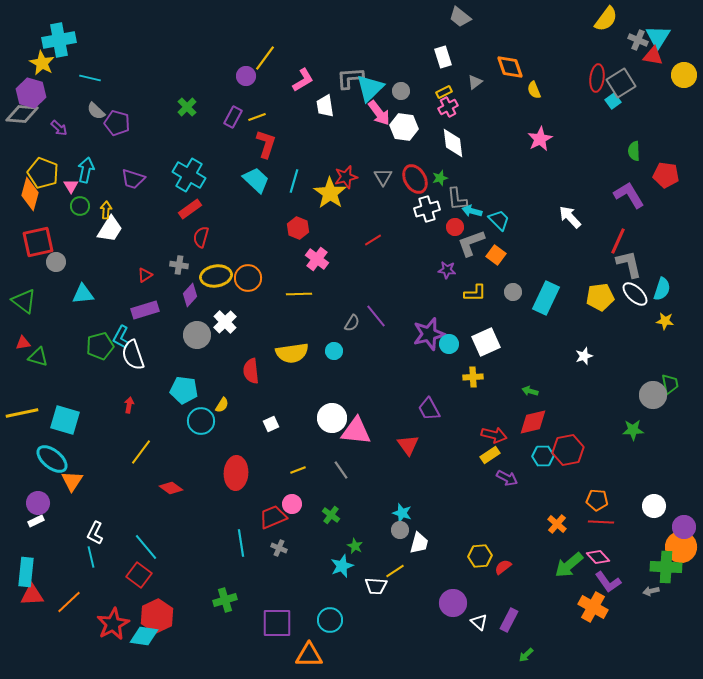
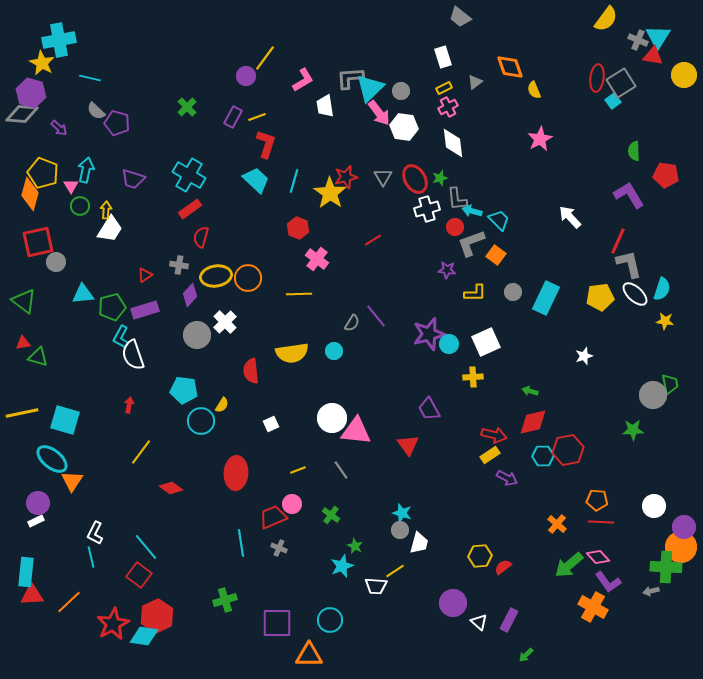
yellow rectangle at (444, 92): moved 4 px up
green pentagon at (100, 346): moved 12 px right, 39 px up
